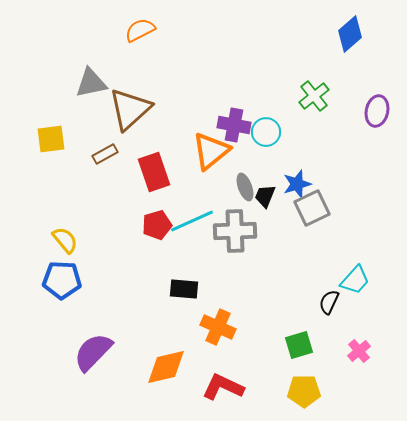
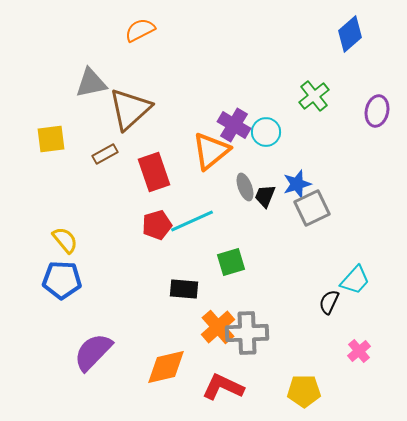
purple cross: rotated 20 degrees clockwise
gray cross: moved 12 px right, 102 px down
orange cross: rotated 24 degrees clockwise
green square: moved 68 px left, 83 px up
